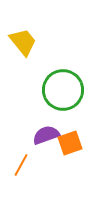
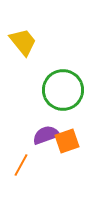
orange square: moved 3 px left, 2 px up
